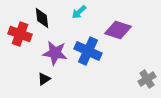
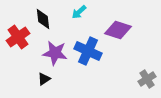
black diamond: moved 1 px right, 1 px down
red cross: moved 2 px left, 3 px down; rotated 35 degrees clockwise
